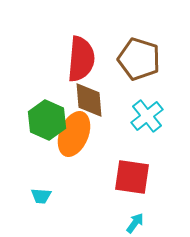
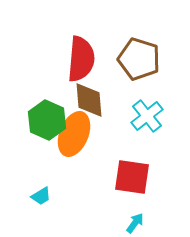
cyan trapezoid: rotated 35 degrees counterclockwise
